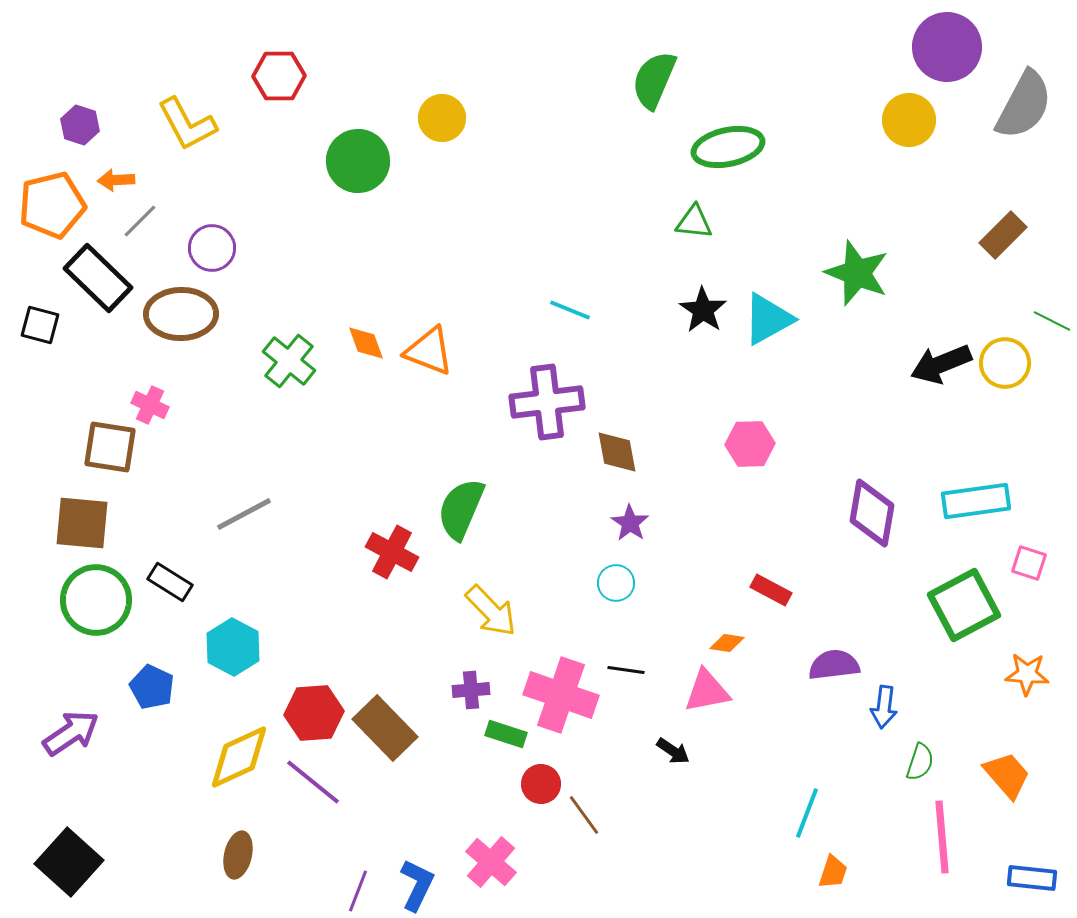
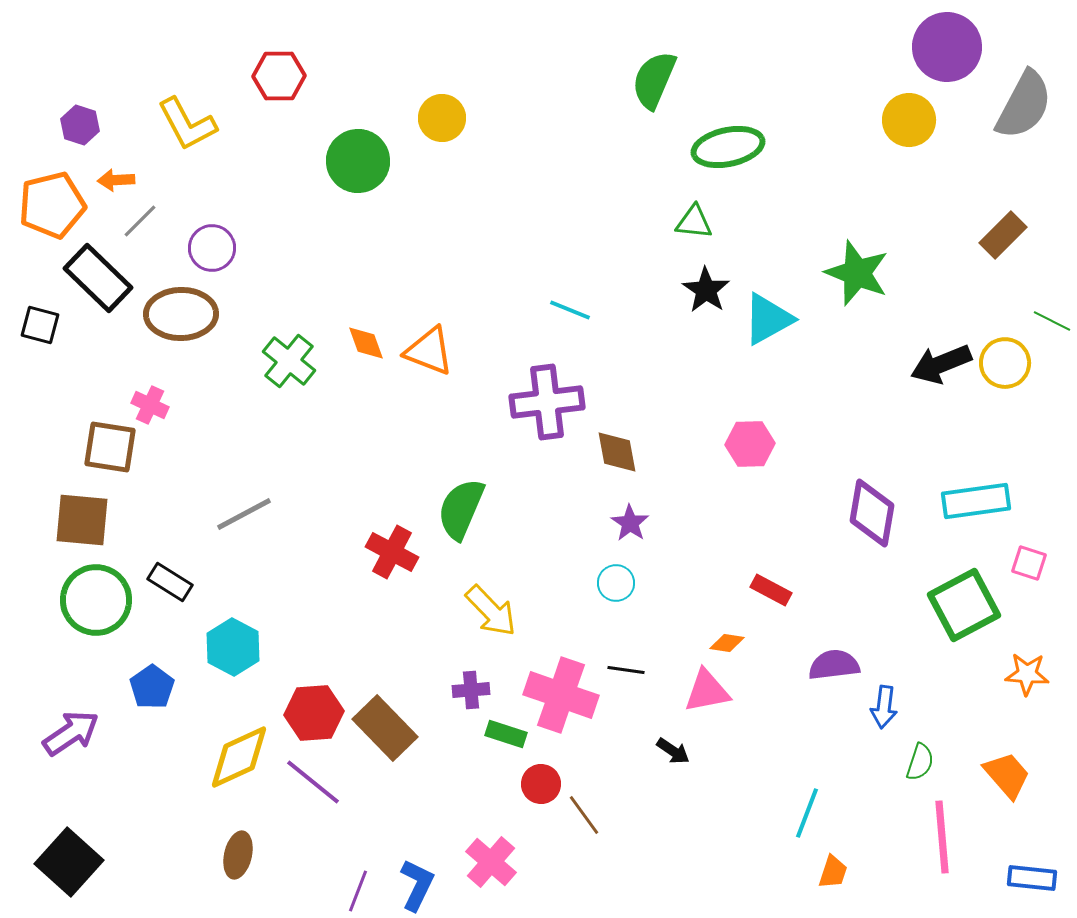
black star at (703, 310): moved 3 px right, 20 px up
brown square at (82, 523): moved 3 px up
blue pentagon at (152, 687): rotated 12 degrees clockwise
